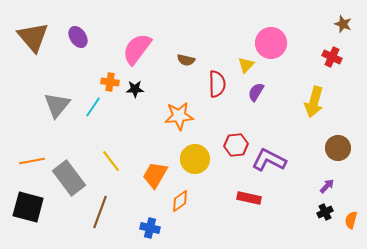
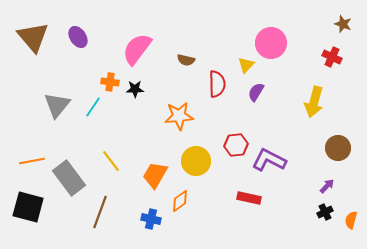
yellow circle: moved 1 px right, 2 px down
blue cross: moved 1 px right, 9 px up
